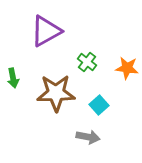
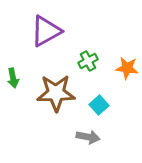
green cross: moved 1 px right, 1 px up; rotated 24 degrees clockwise
